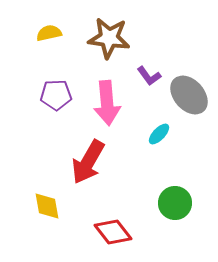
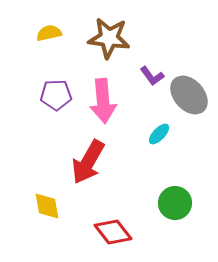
purple L-shape: moved 3 px right
pink arrow: moved 4 px left, 2 px up
